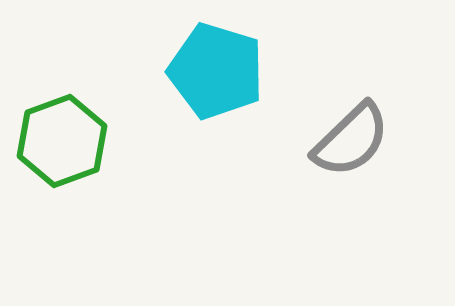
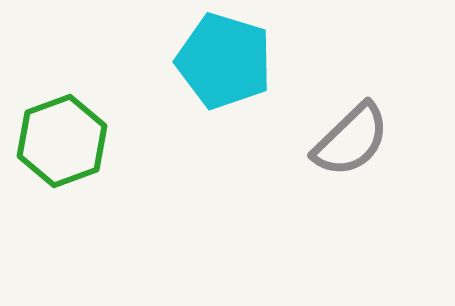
cyan pentagon: moved 8 px right, 10 px up
